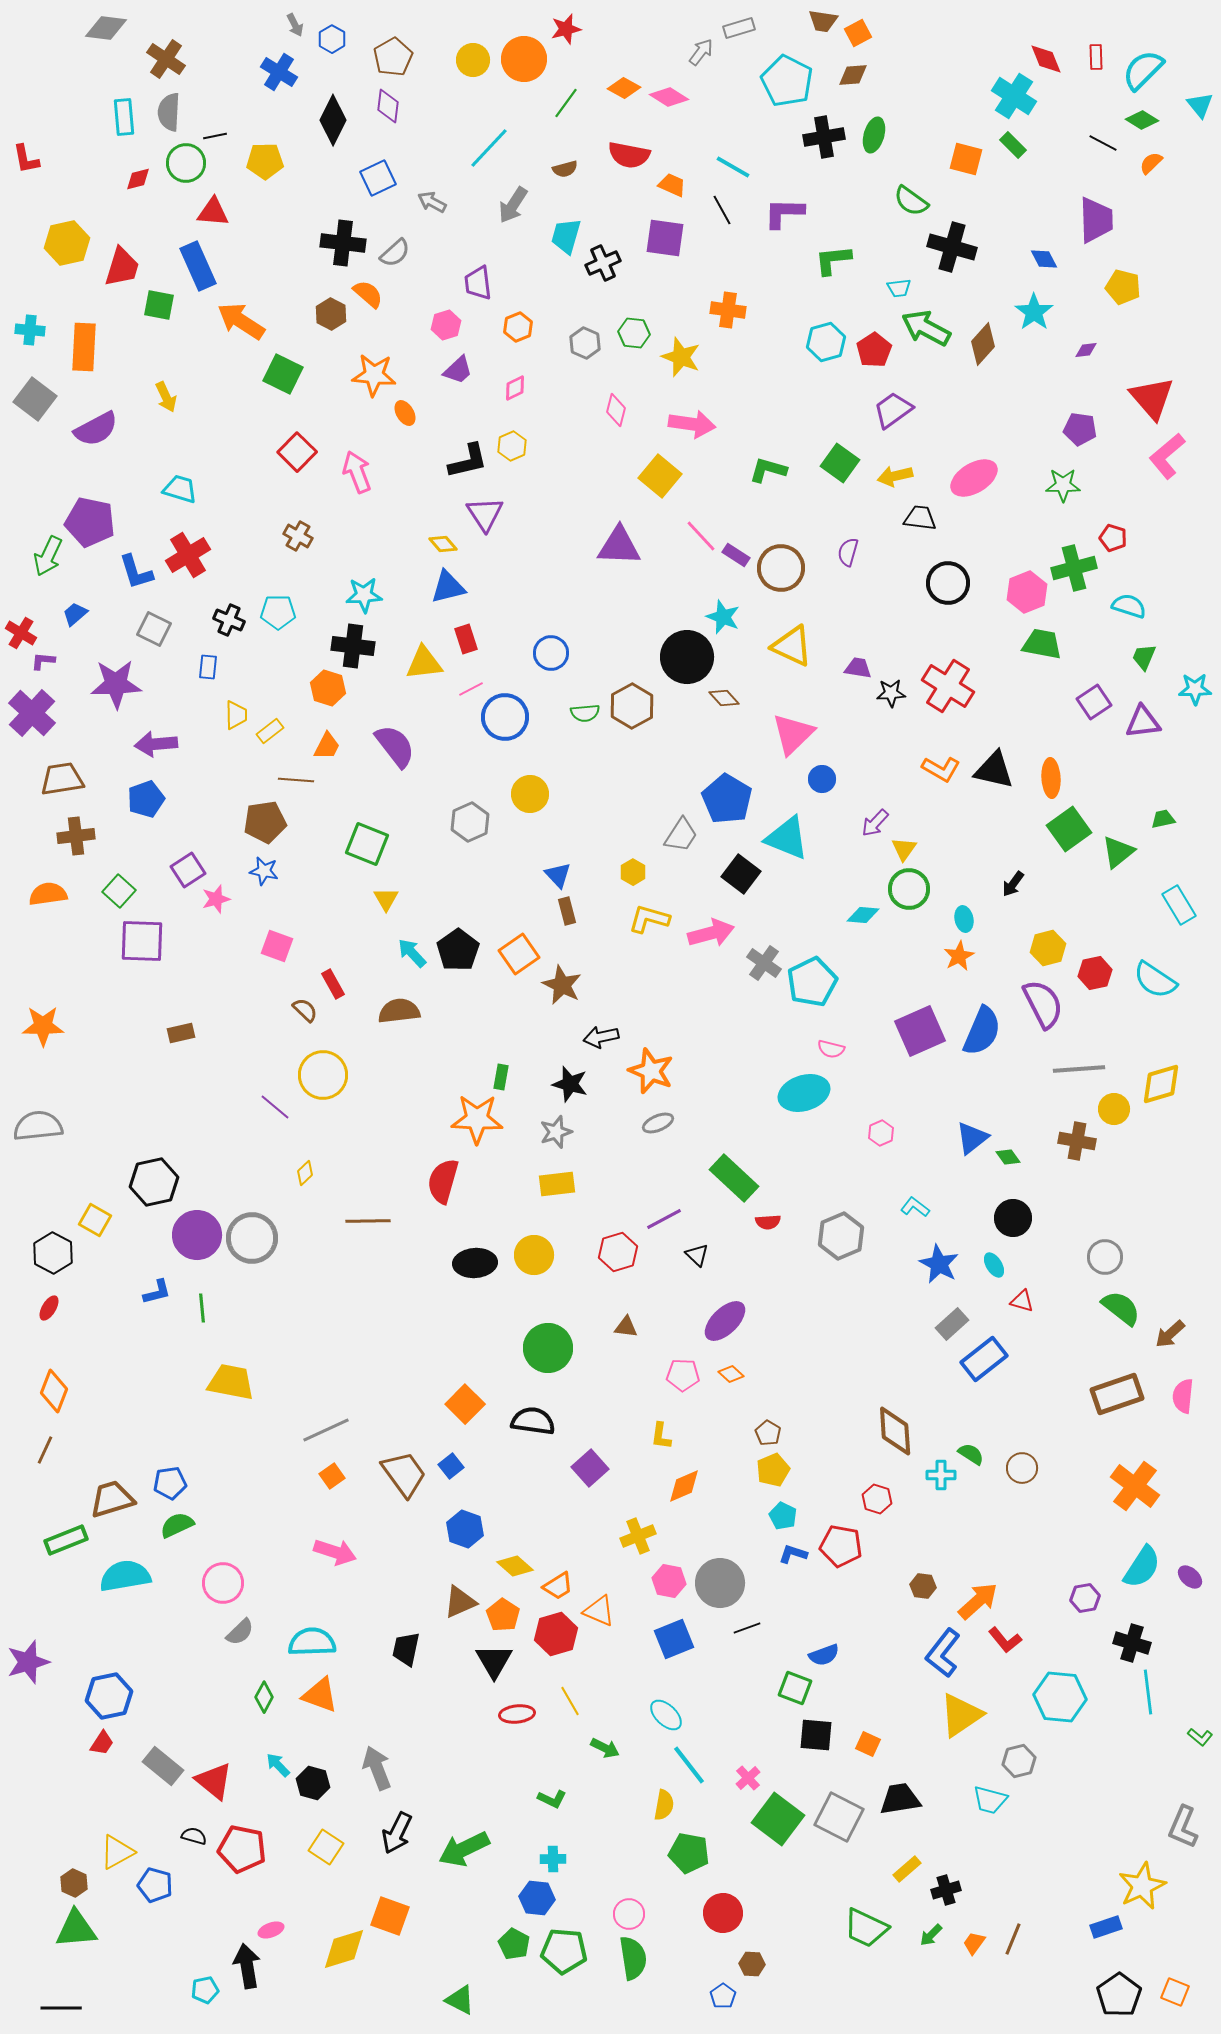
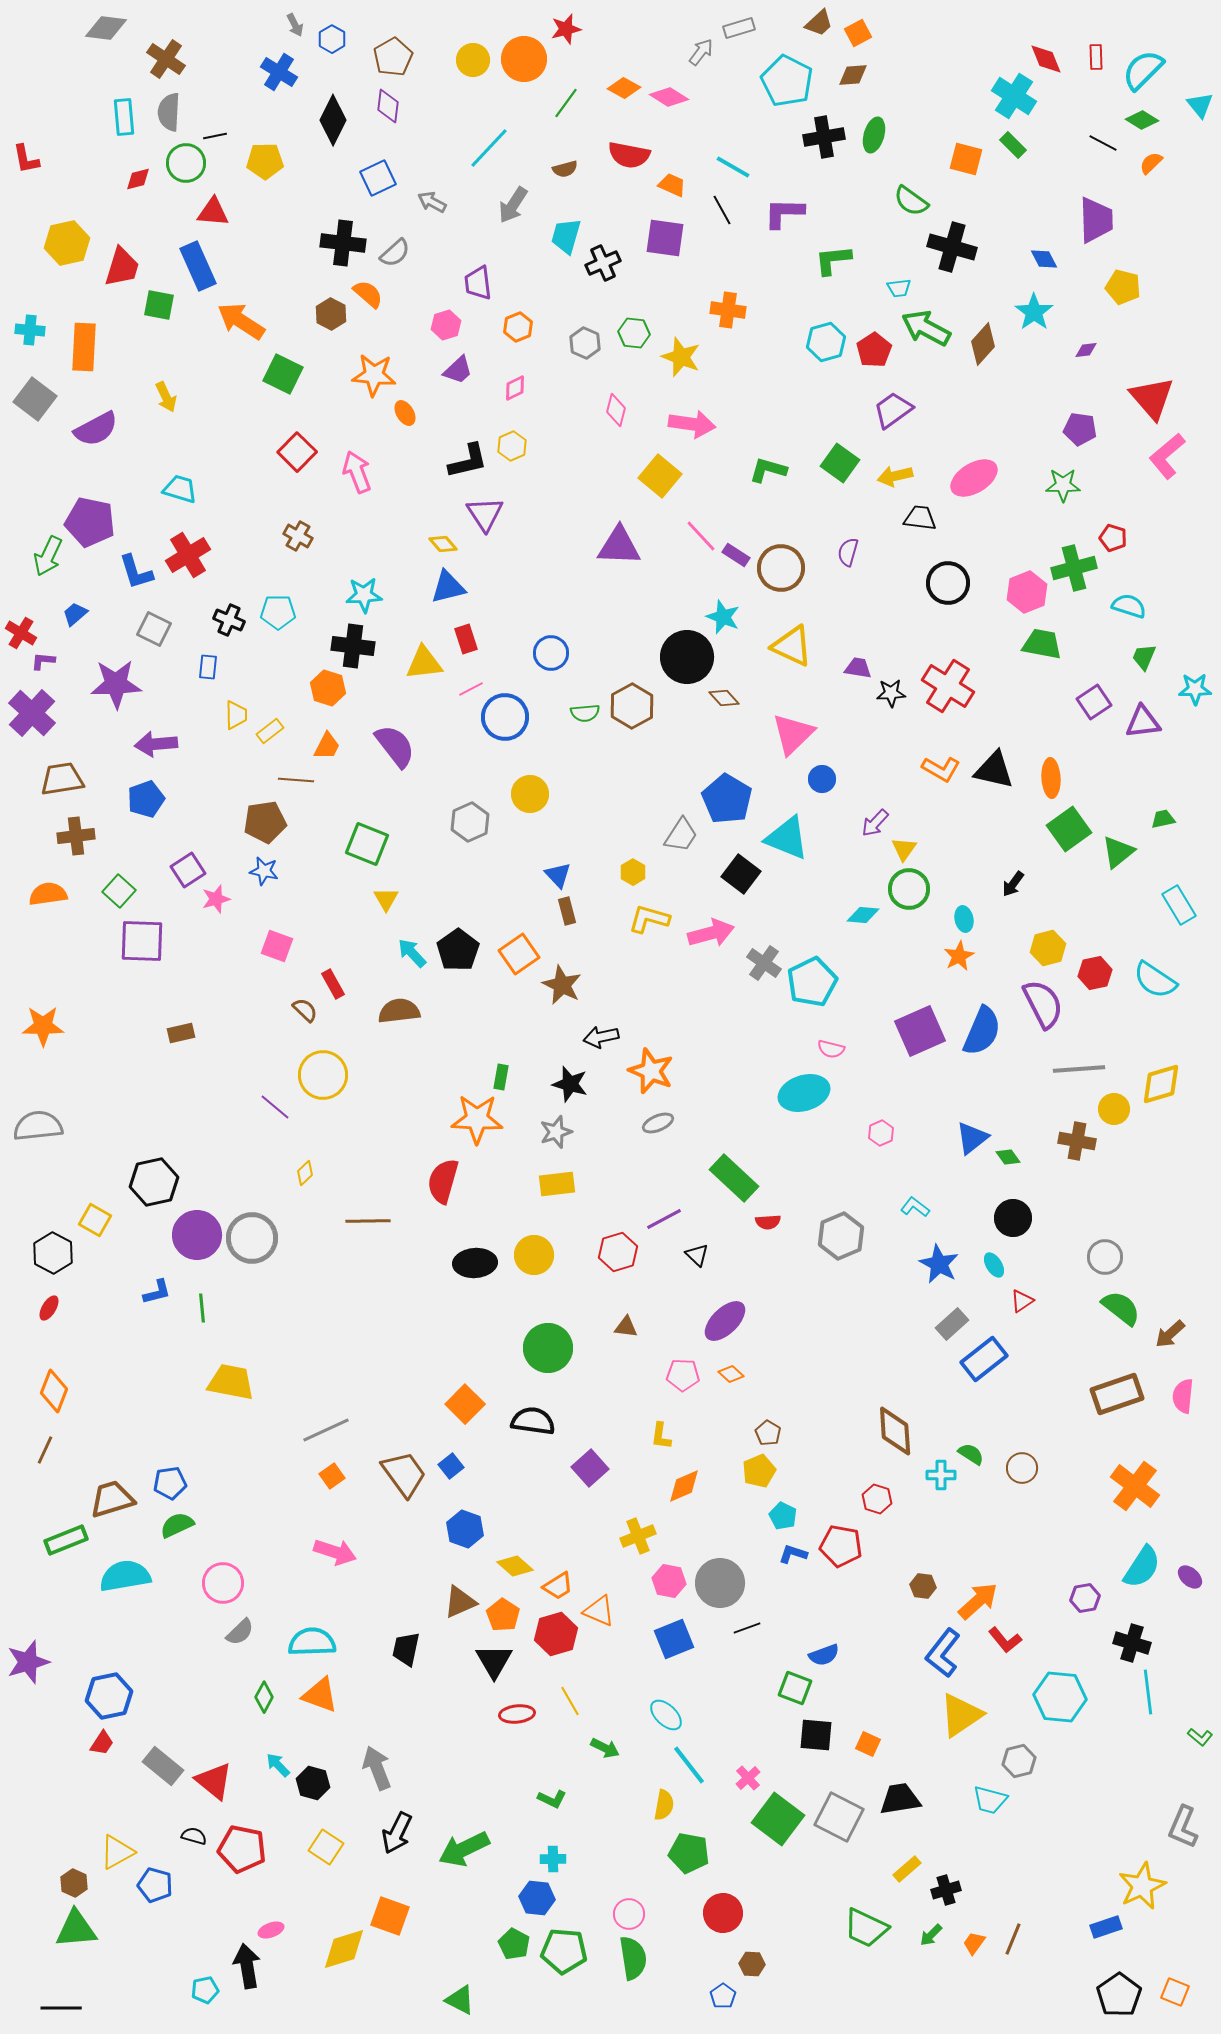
brown trapezoid at (823, 21): moved 4 px left, 2 px down; rotated 52 degrees counterclockwise
red triangle at (1022, 1301): rotated 50 degrees counterclockwise
yellow pentagon at (773, 1470): moved 14 px left, 1 px down
